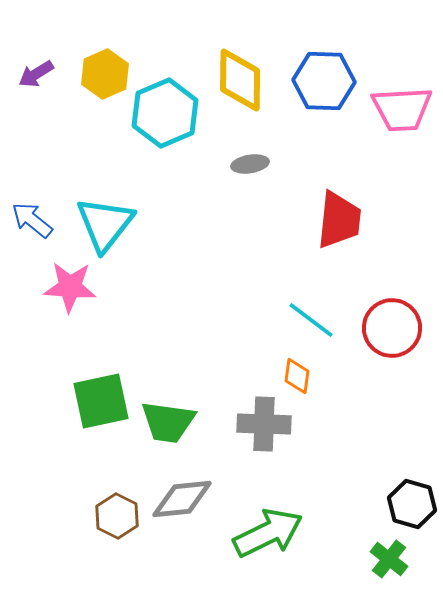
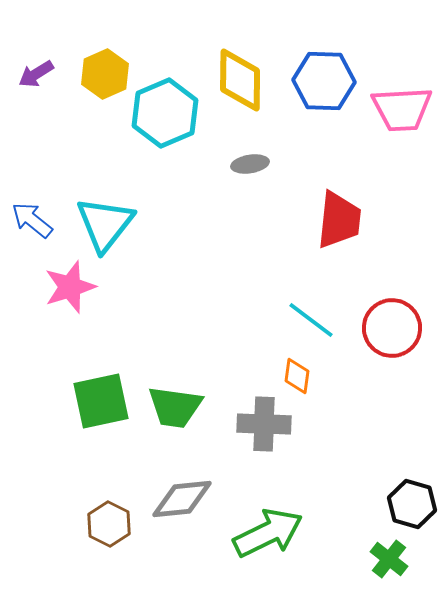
pink star: rotated 22 degrees counterclockwise
green trapezoid: moved 7 px right, 15 px up
brown hexagon: moved 8 px left, 8 px down
